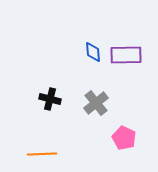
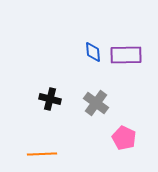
gray cross: rotated 15 degrees counterclockwise
